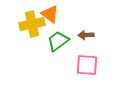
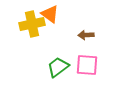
green trapezoid: moved 26 px down
